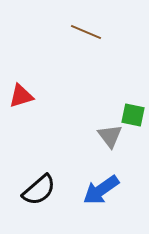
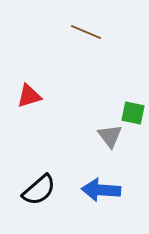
red triangle: moved 8 px right
green square: moved 2 px up
blue arrow: rotated 39 degrees clockwise
